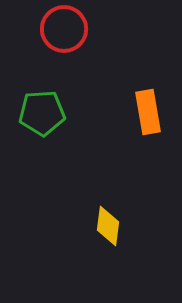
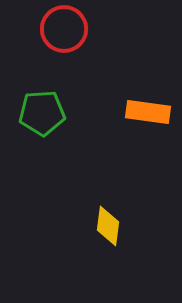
orange rectangle: rotated 72 degrees counterclockwise
